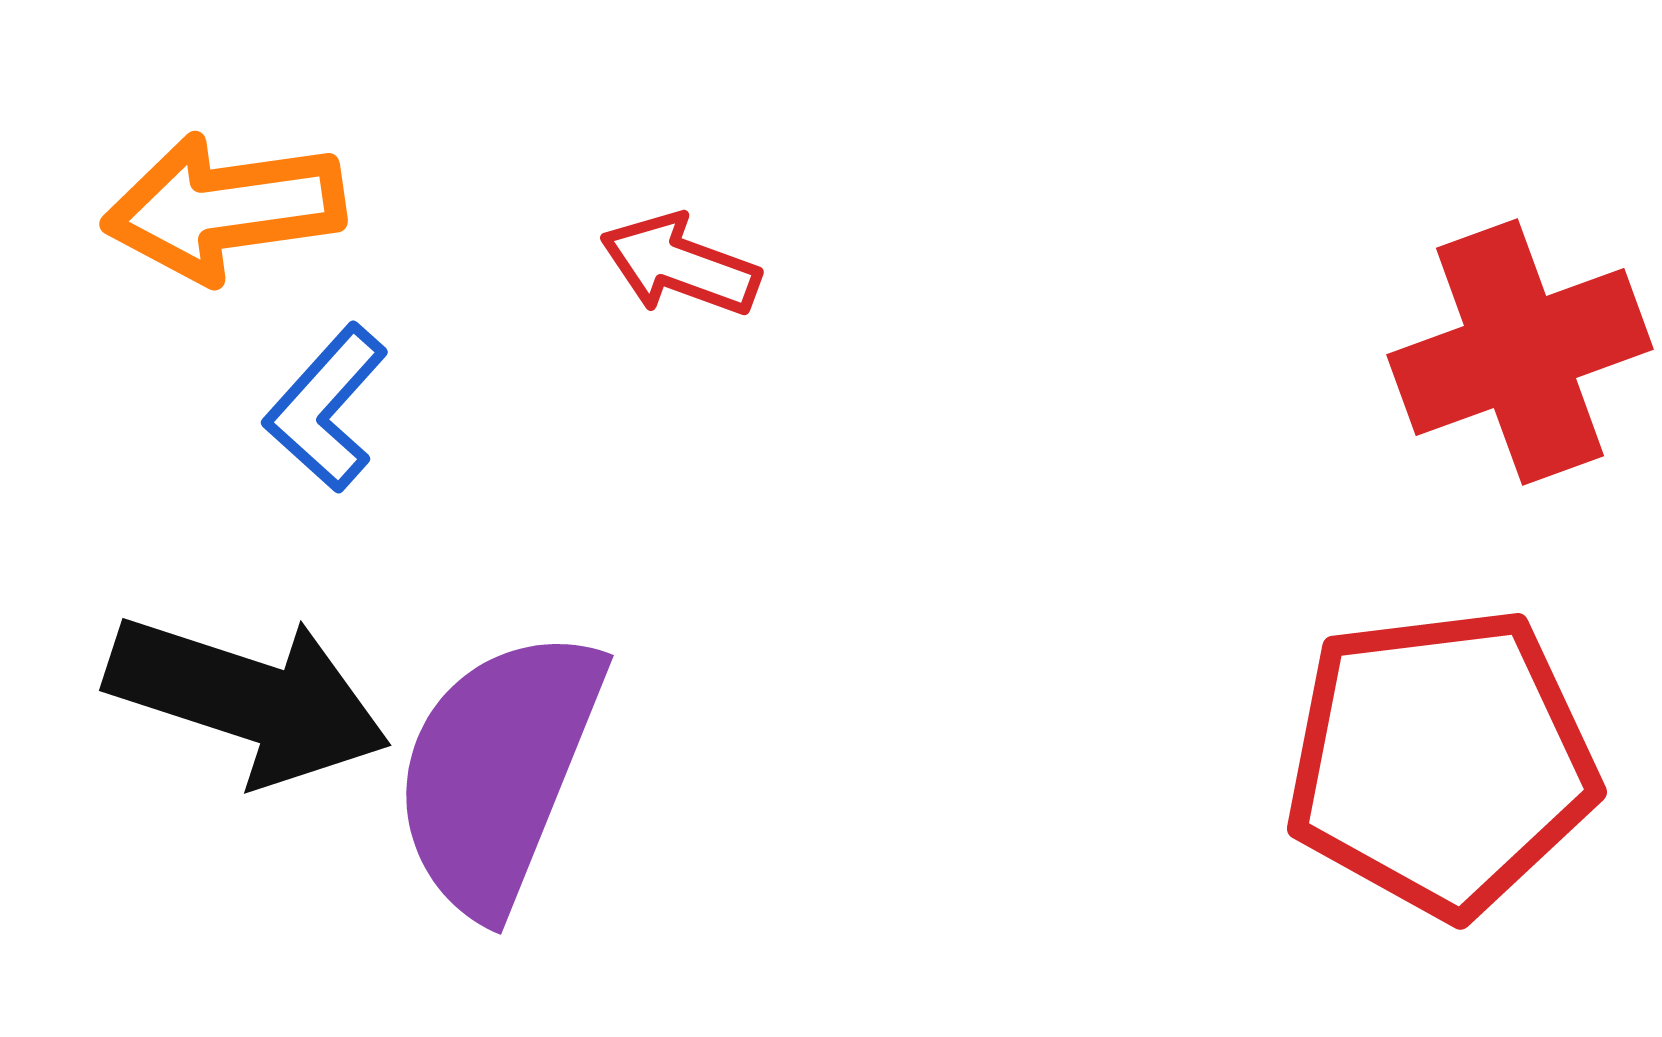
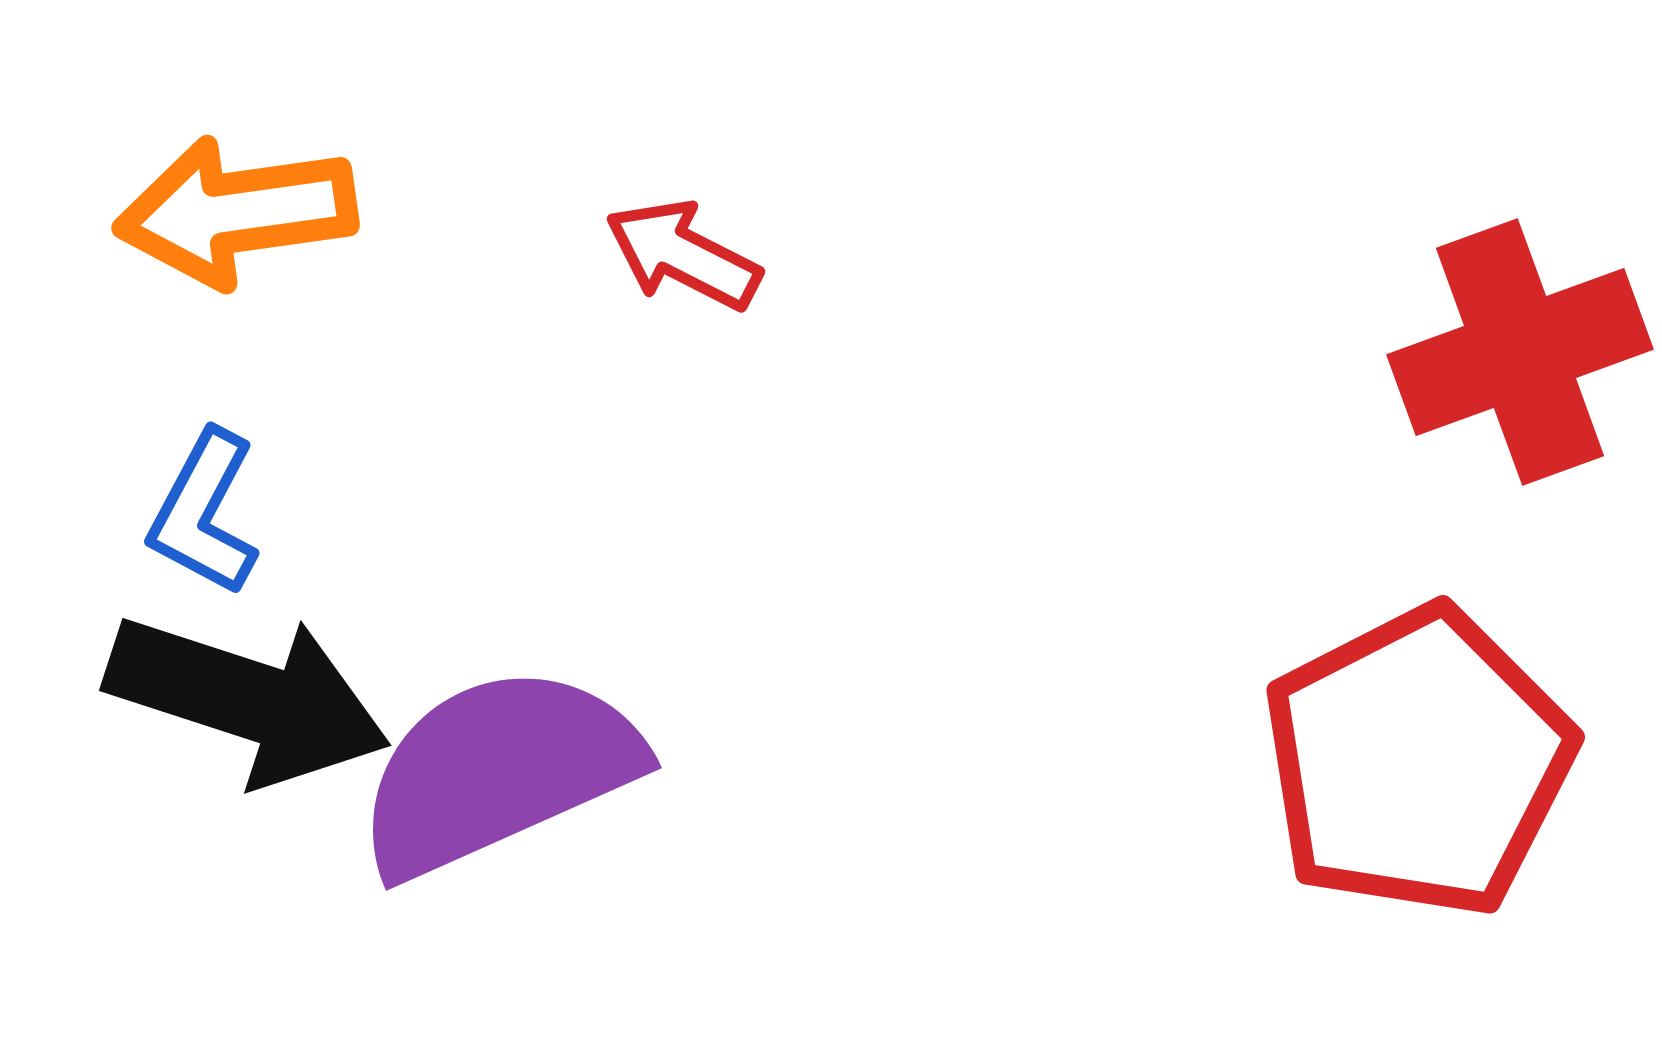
orange arrow: moved 12 px right, 4 px down
red arrow: moved 3 px right, 10 px up; rotated 7 degrees clockwise
blue L-shape: moved 122 px left, 105 px down; rotated 14 degrees counterclockwise
red pentagon: moved 23 px left; rotated 20 degrees counterclockwise
purple semicircle: rotated 44 degrees clockwise
